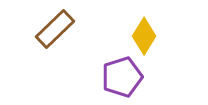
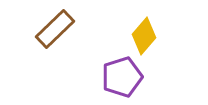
yellow diamond: rotated 9 degrees clockwise
